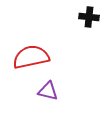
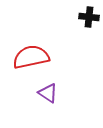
purple triangle: moved 2 px down; rotated 20 degrees clockwise
